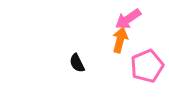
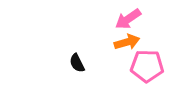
orange arrow: moved 7 px right, 2 px down; rotated 60 degrees clockwise
pink pentagon: rotated 24 degrees clockwise
